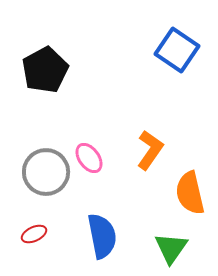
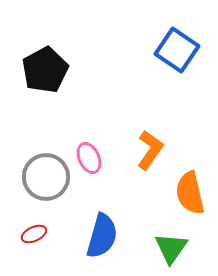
pink ellipse: rotated 12 degrees clockwise
gray circle: moved 5 px down
blue semicircle: rotated 27 degrees clockwise
